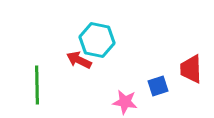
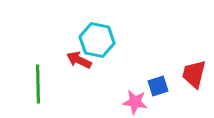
red trapezoid: moved 3 px right, 5 px down; rotated 16 degrees clockwise
green line: moved 1 px right, 1 px up
pink star: moved 10 px right
